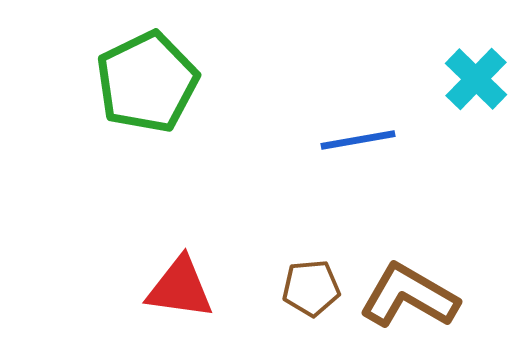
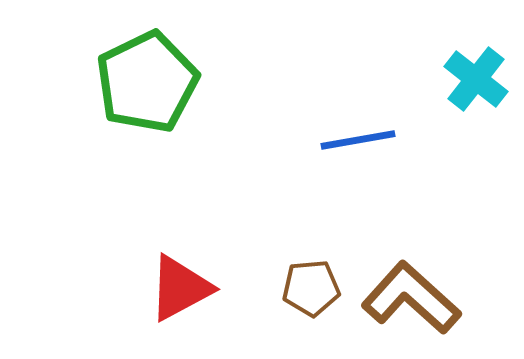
cyan cross: rotated 6 degrees counterclockwise
red triangle: rotated 36 degrees counterclockwise
brown L-shape: moved 2 px right, 2 px down; rotated 12 degrees clockwise
